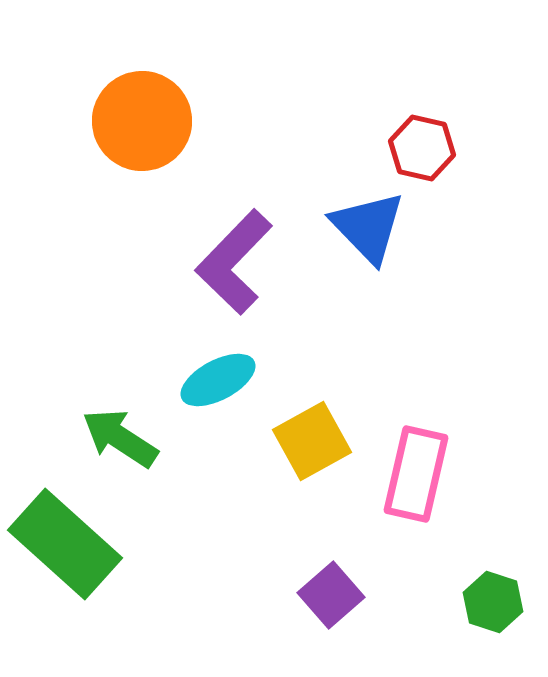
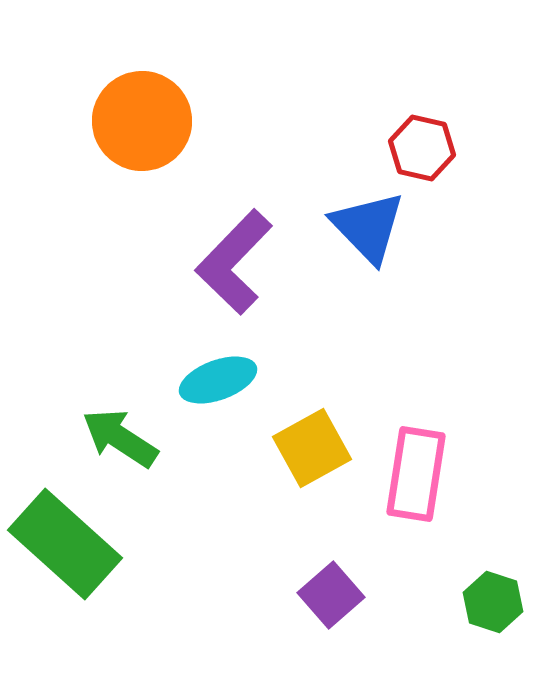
cyan ellipse: rotated 8 degrees clockwise
yellow square: moved 7 px down
pink rectangle: rotated 4 degrees counterclockwise
